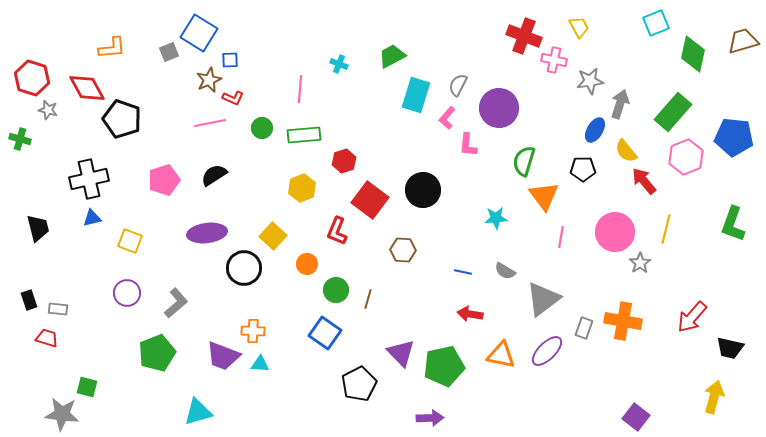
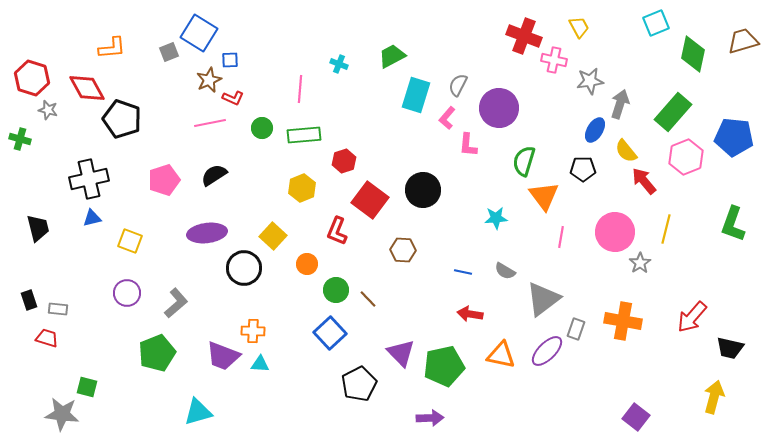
brown line at (368, 299): rotated 60 degrees counterclockwise
gray rectangle at (584, 328): moved 8 px left, 1 px down
blue square at (325, 333): moved 5 px right; rotated 12 degrees clockwise
